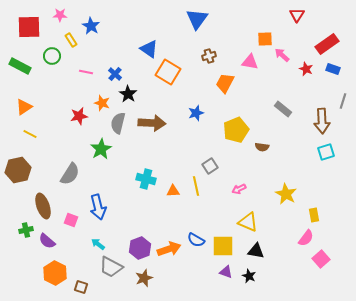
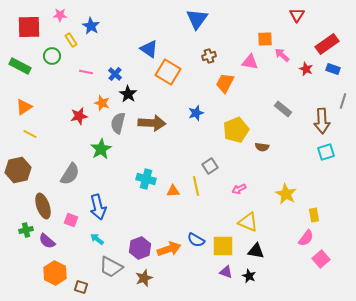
cyan arrow at (98, 244): moved 1 px left, 5 px up
